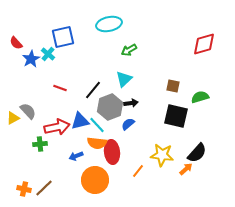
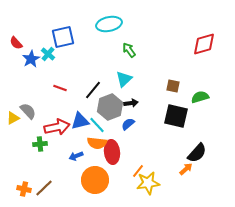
green arrow: rotated 84 degrees clockwise
yellow star: moved 14 px left, 28 px down; rotated 15 degrees counterclockwise
